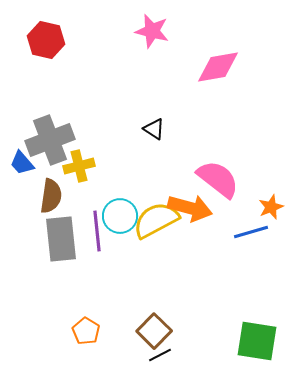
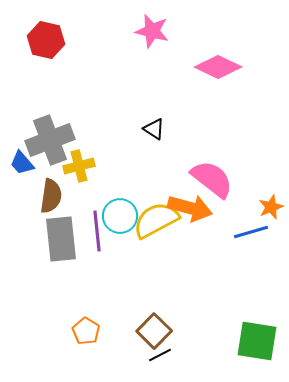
pink diamond: rotated 36 degrees clockwise
pink semicircle: moved 6 px left
